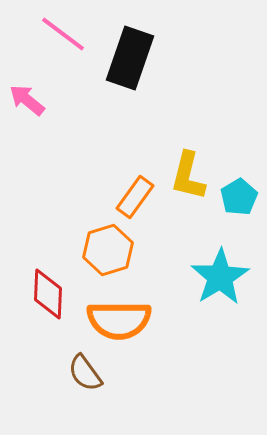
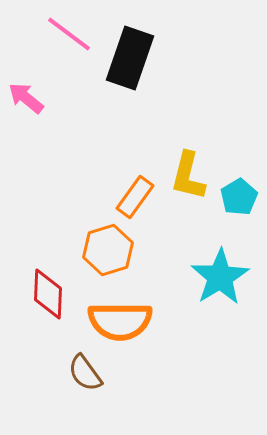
pink line: moved 6 px right
pink arrow: moved 1 px left, 2 px up
orange semicircle: moved 1 px right, 1 px down
